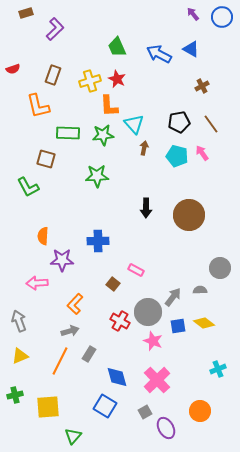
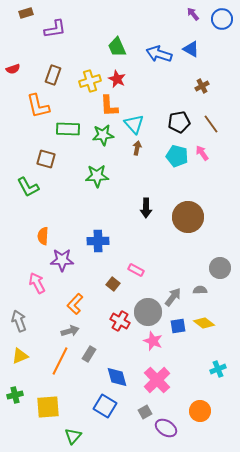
blue circle at (222, 17): moved 2 px down
purple L-shape at (55, 29): rotated 35 degrees clockwise
blue arrow at (159, 54): rotated 10 degrees counterclockwise
green rectangle at (68, 133): moved 4 px up
brown arrow at (144, 148): moved 7 px left
brown circle at (189, 215): moved 1 px left, 2 px down
pink arrow at (37, 283): rotated 65 degrees clockwise
purple ellipse at (166, 428): rotated 30 degrees counterclockwise
